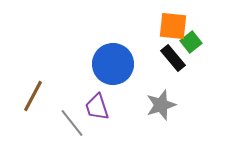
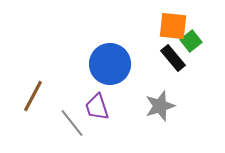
green square: moved 1 px up
blue circle: moved 3 px left
gray star: moved 1 px left, 1 px down
